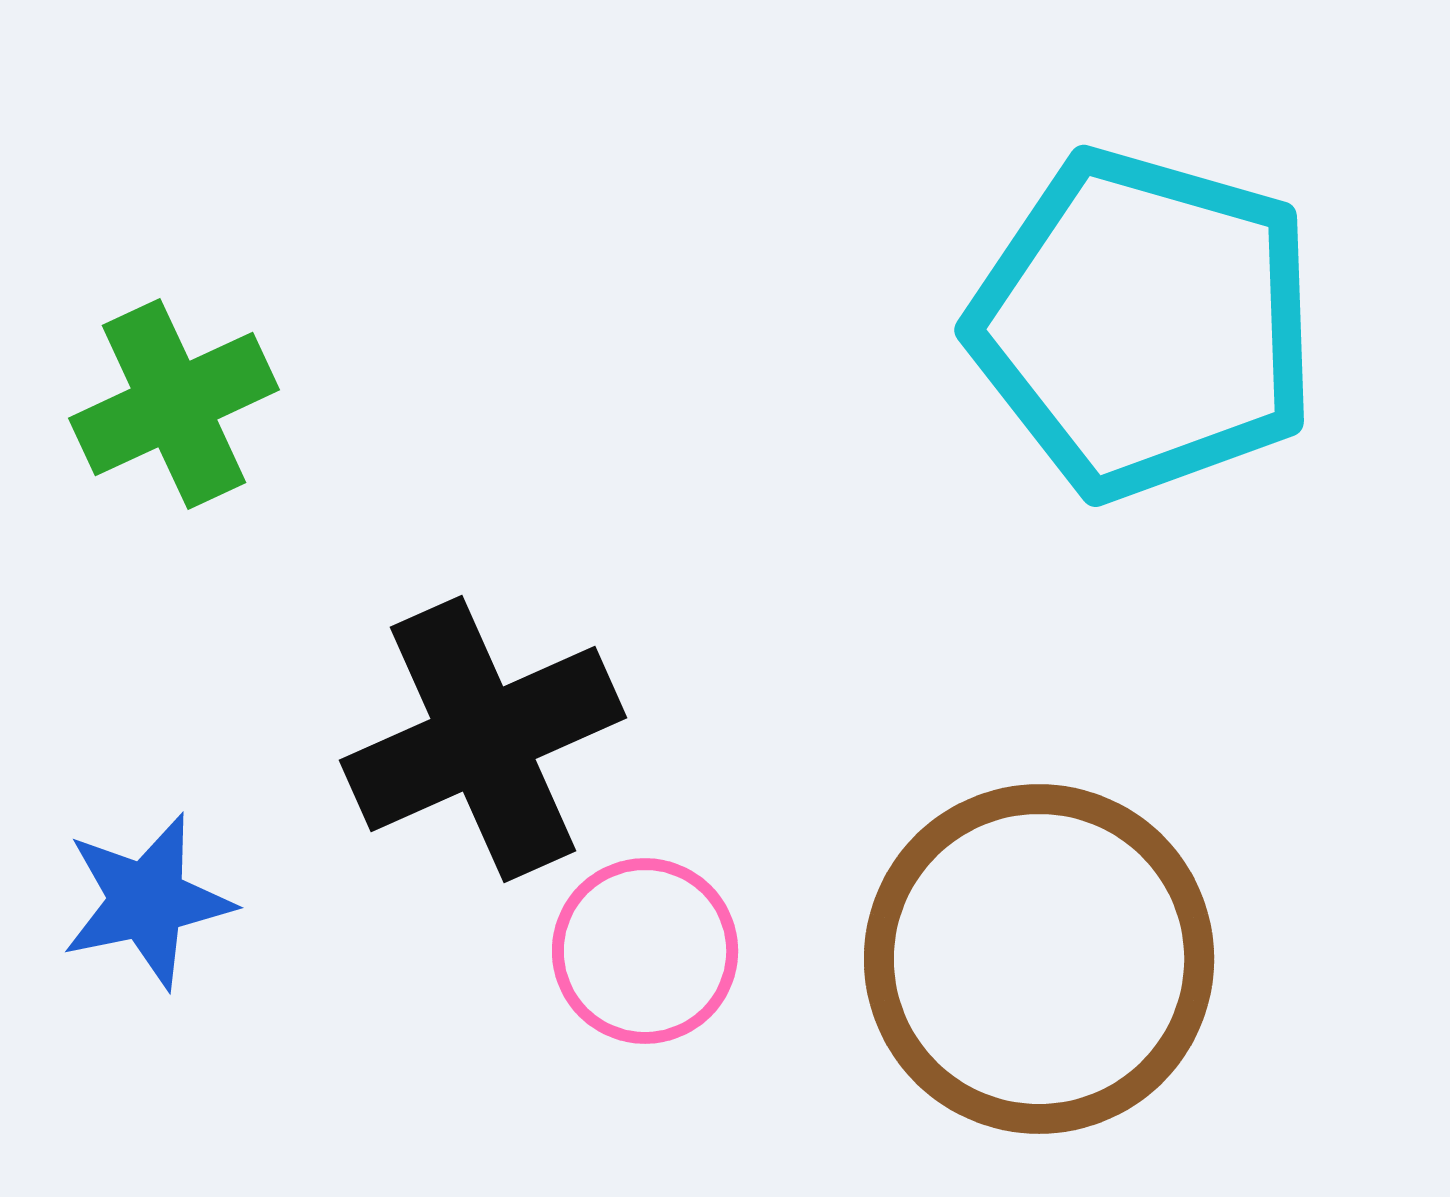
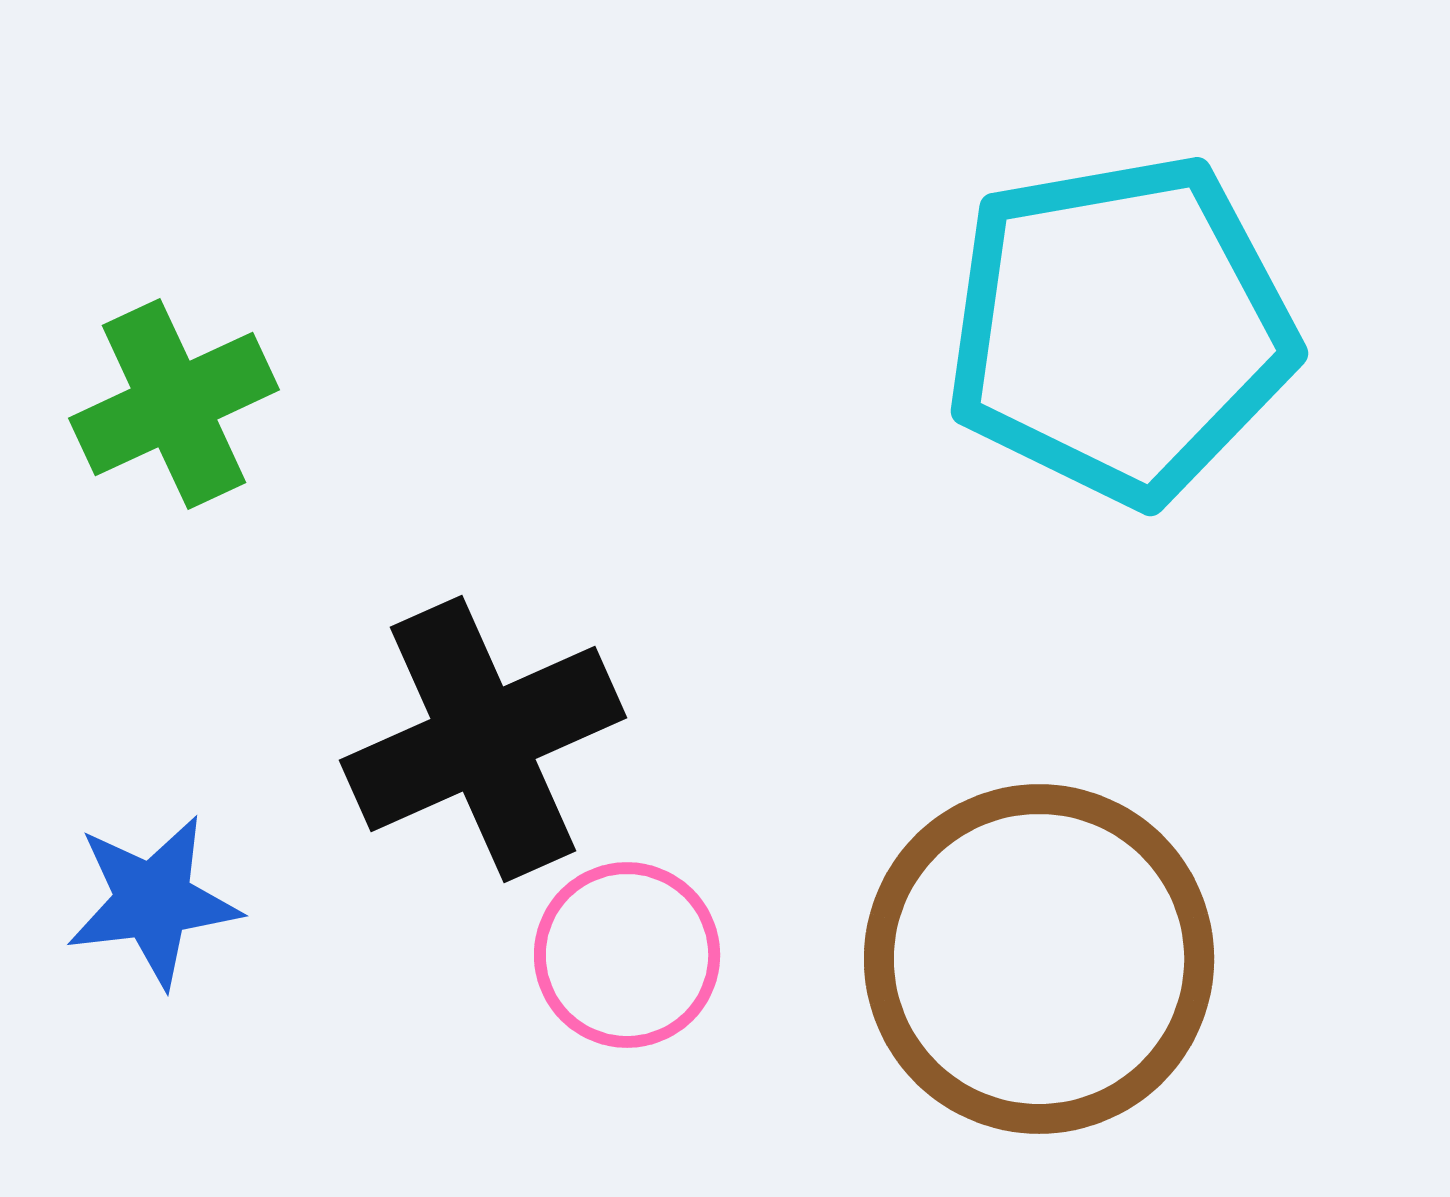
cyan pentagon: moved 24 px left, 5 px down; rotated 26 degrees counterclockwise
blue star: moved 6 px right; rotated 5 degrees clockwise
pink circle: moved 18 px left, 4 px down
